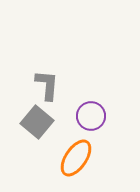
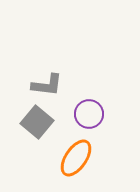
gray L-shape: rotated 92 degrees clockwise
purple circle: moved 2 px left, 2 px up
